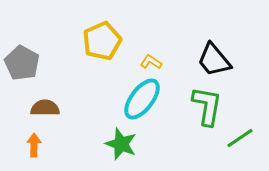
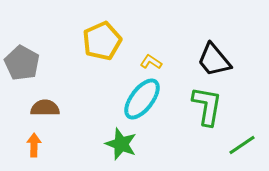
green line: moved 2 px right, 7 px down
